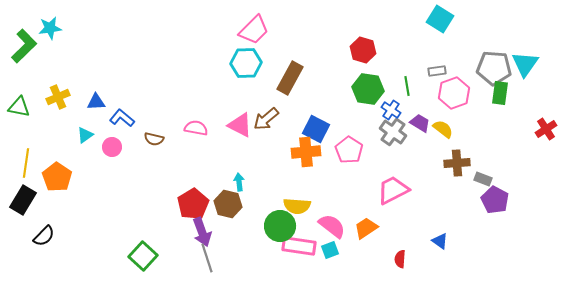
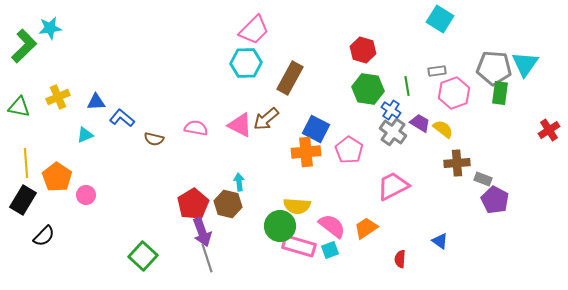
red cross at (546, 129): moved 3 px right, 1 px down
cyan triangle at (85, 135): rotated 12 degrees clockwise
pink circle at (112, 147): moved 26 px left, 48 px down
yellow line at (26, 163): rotated 12 degrees counterclockwise
pink trapezoid at (393, 190): moved 4 px up
pink rectangle at (299, 246): rotated 8 degrees clockwise
